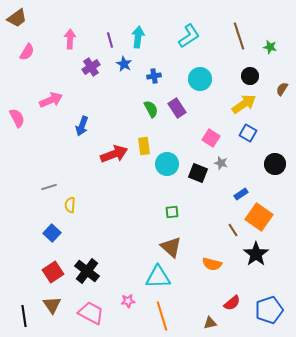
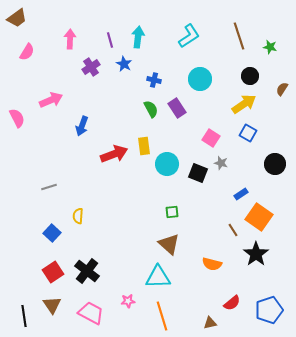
blue cross at (154, 76): moved 4 px down; rotated 24 degrees clockwise
yellow semicircle at (70, 205): moved 8 px right, 11 px down
brown triangle at (171, 247): moved 2 px left, 3 px up
